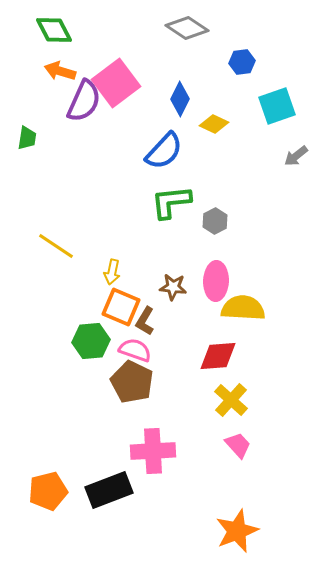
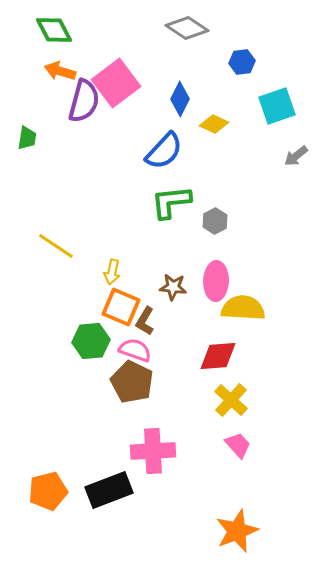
purple semicircle: rotated 9 degrees counterclockwise
